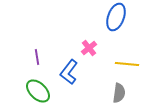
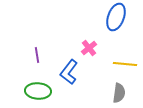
purple line: moved 2 px up
yellow line: moved 2 px left
green ellipse: rotated 40 degrees counterclockwise
